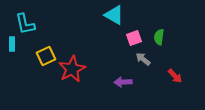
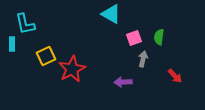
cyan triangle: moved 3 px left, 1 px up
gray arrow: rotated 63 degrees clockwise
